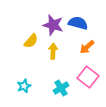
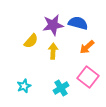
purple star: rotated 25 degrees counterclockwise
